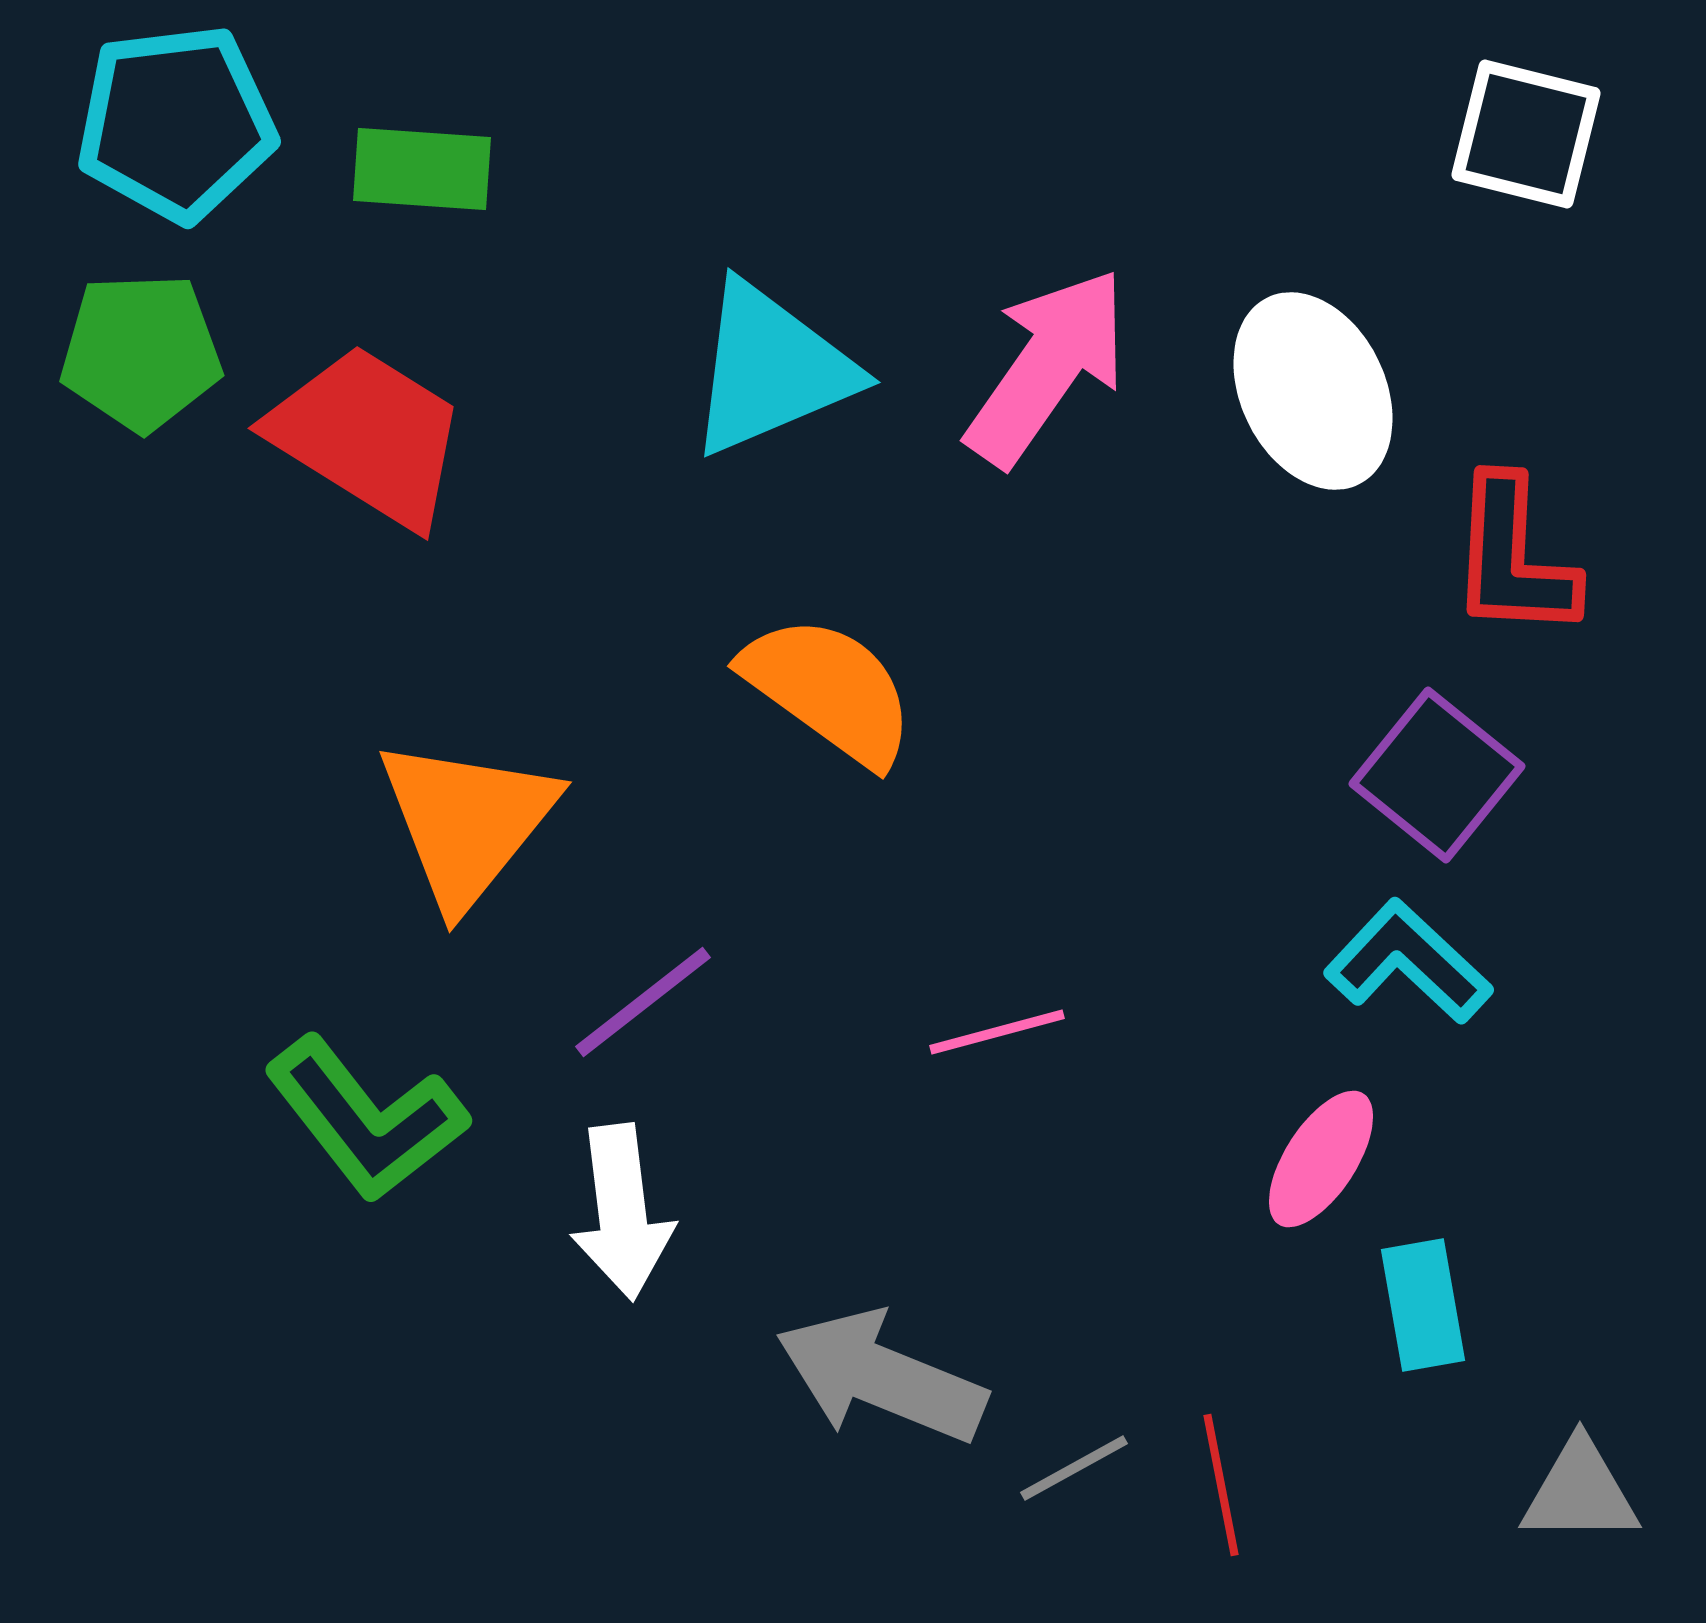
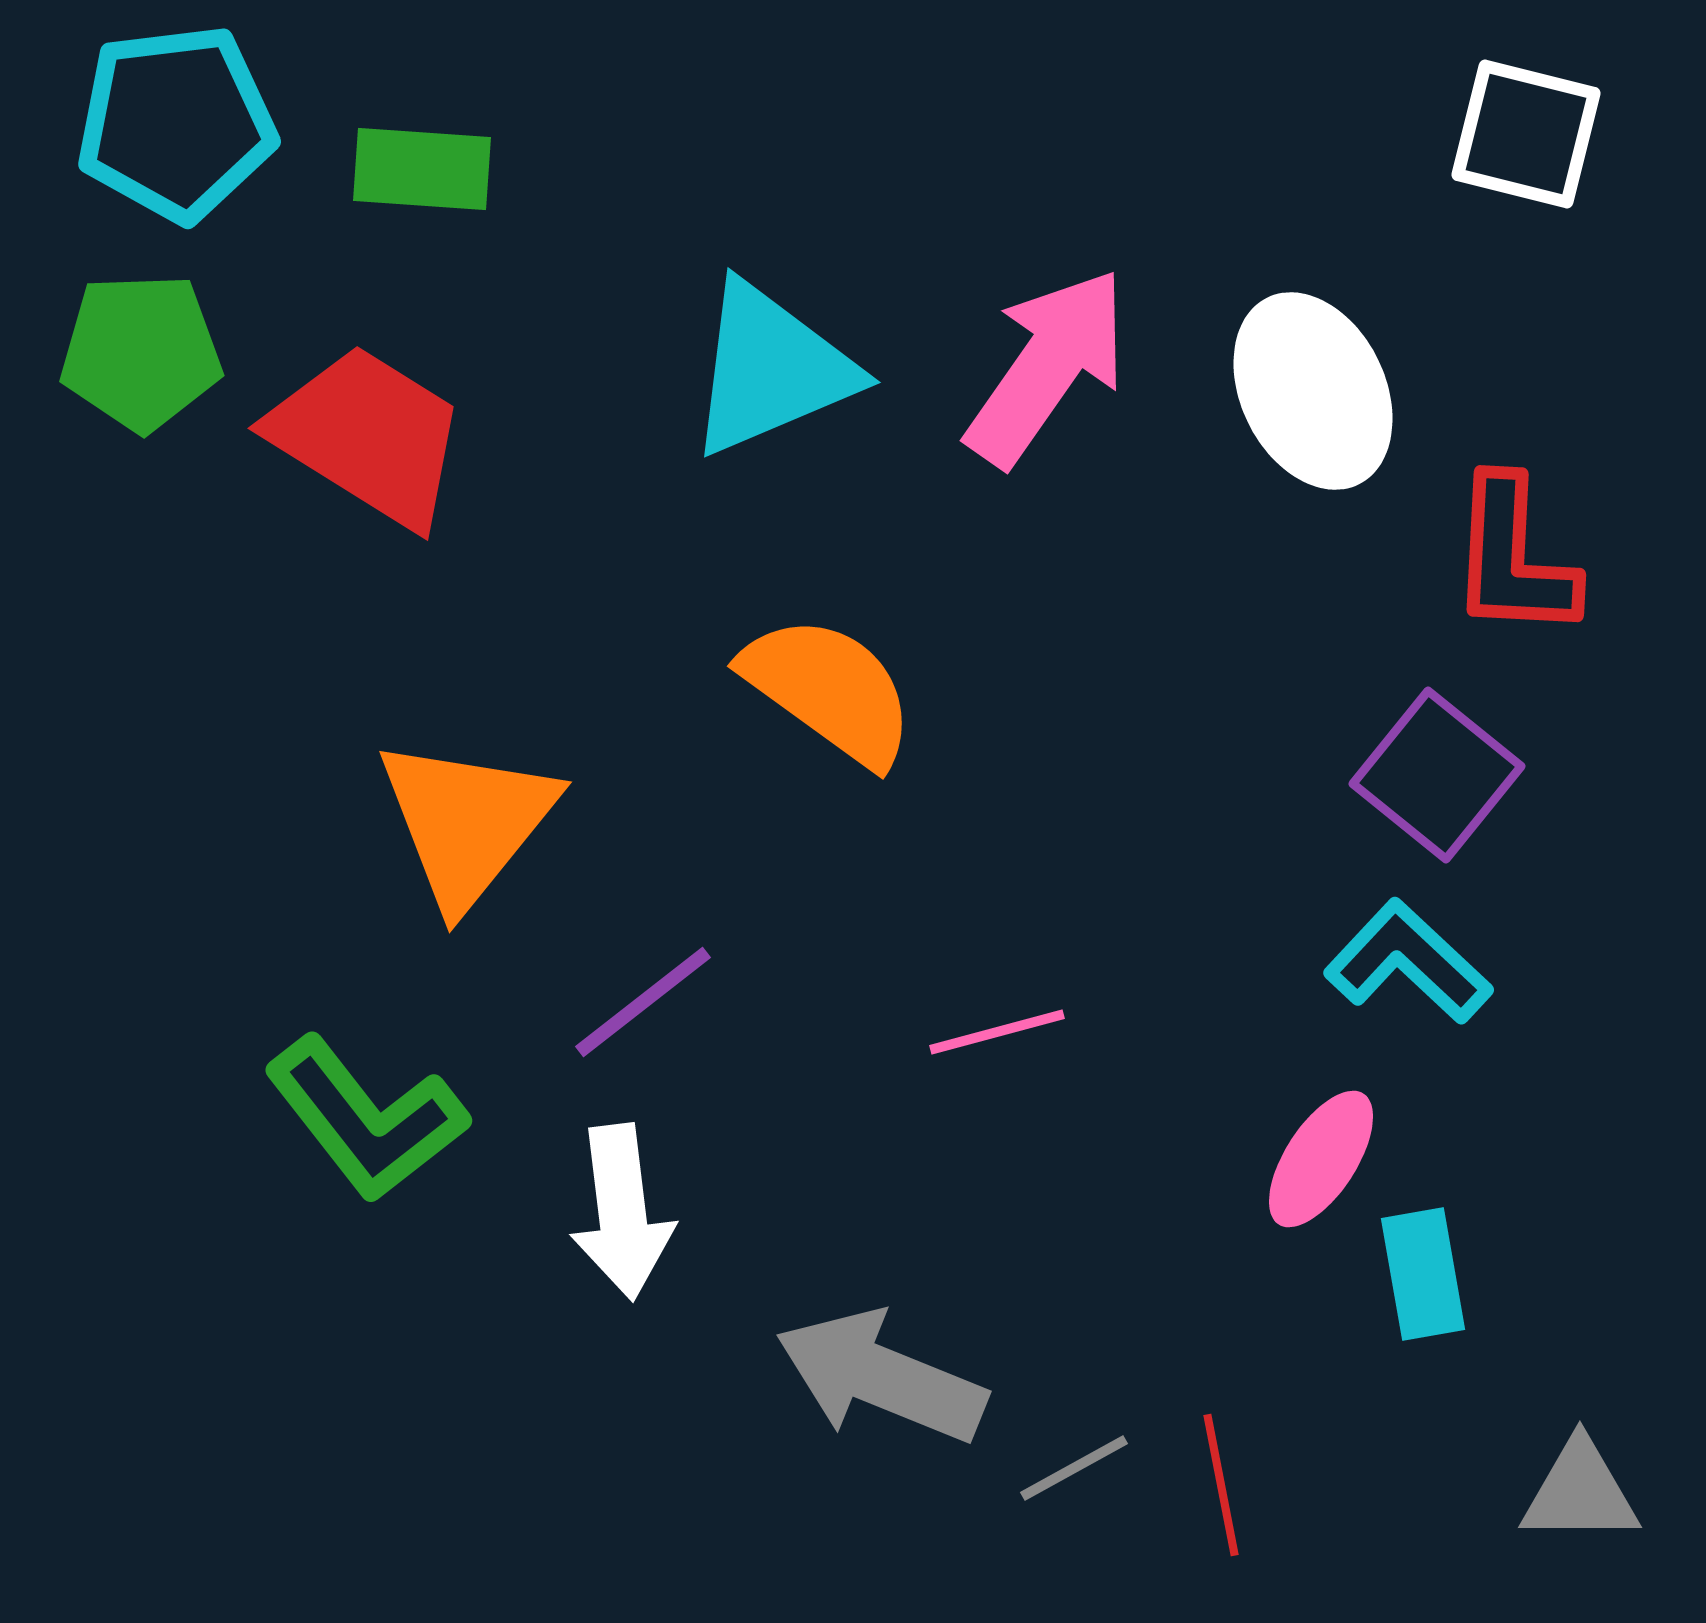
cyan rectangle: moved 31 px up
